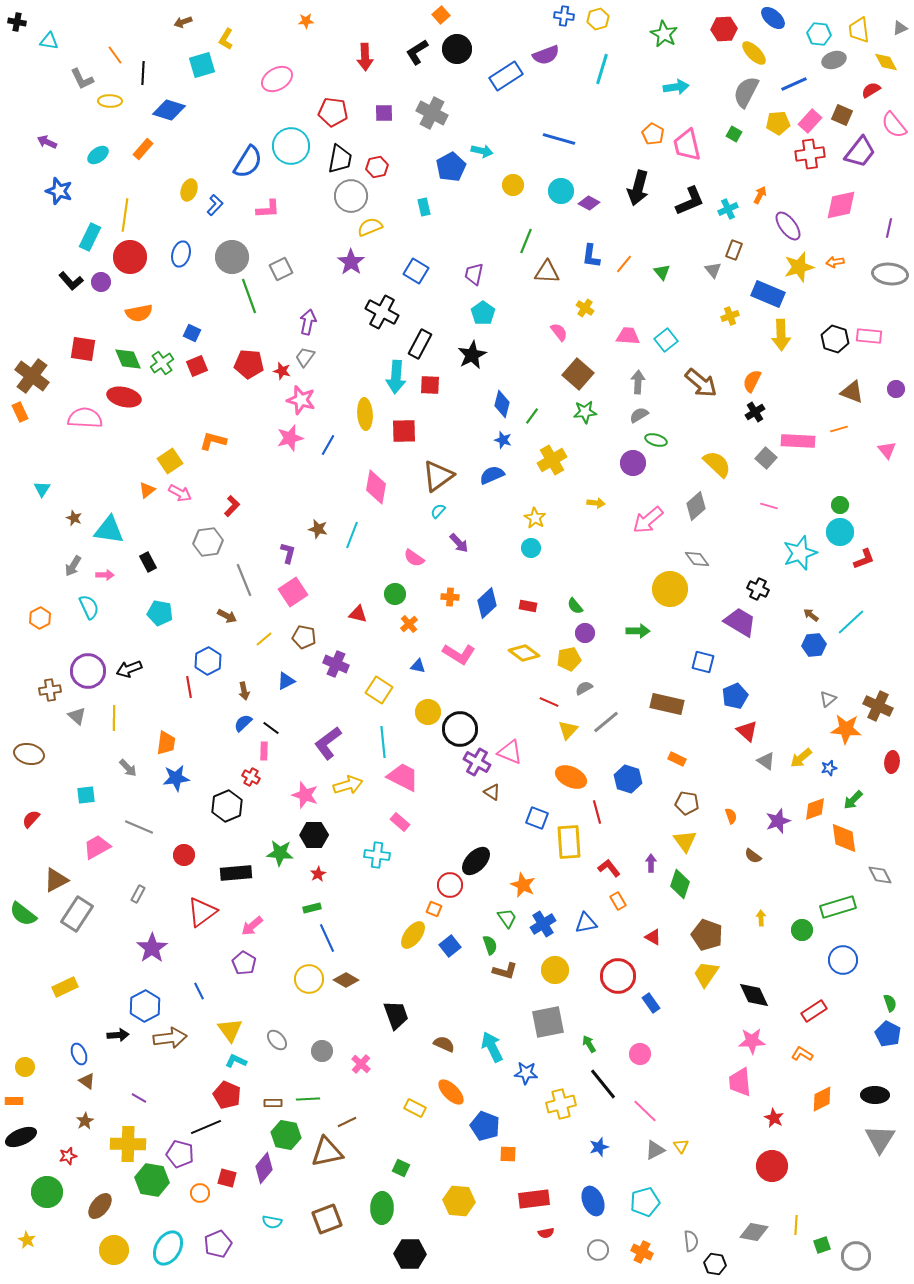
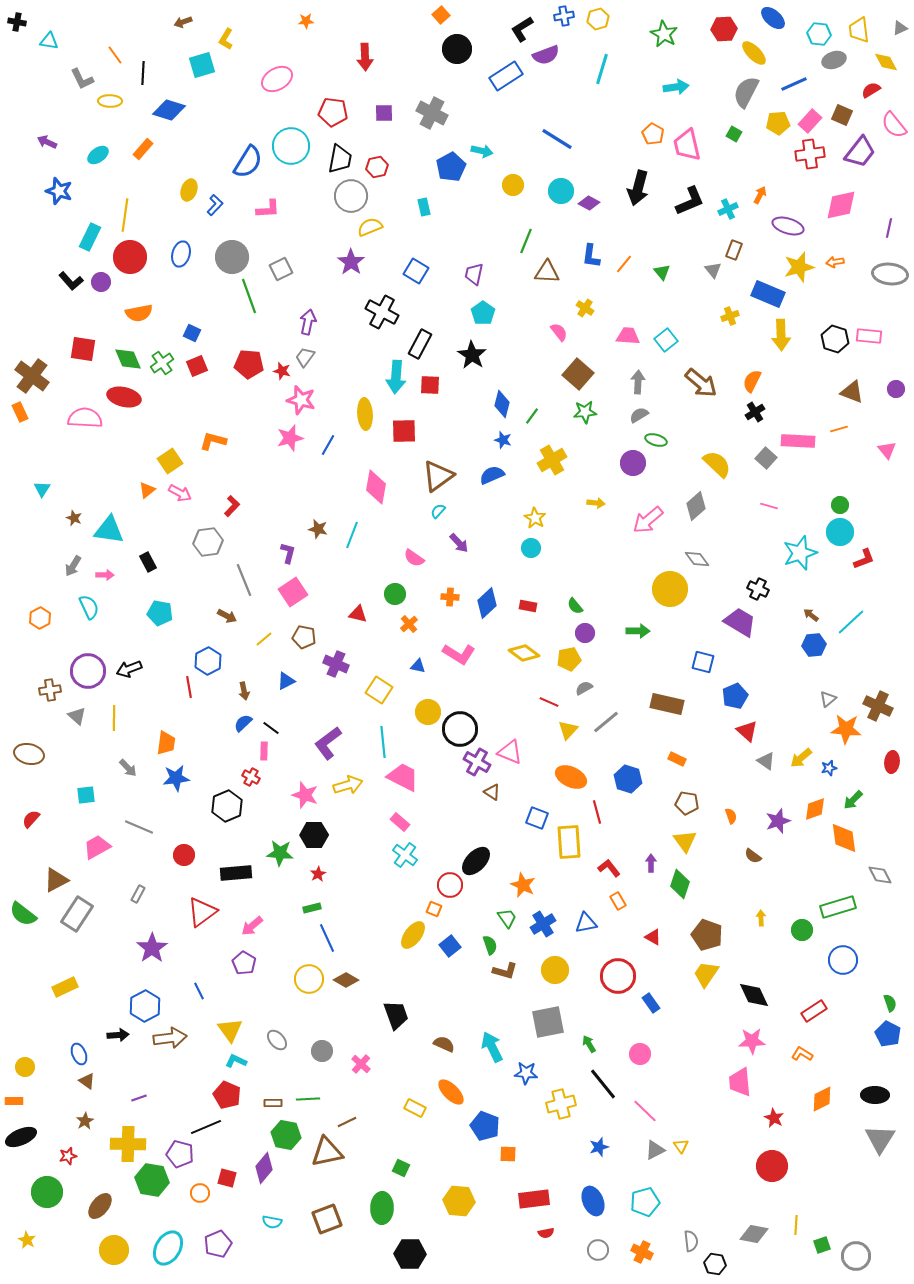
blue cross at (564, 16): rotated 18 degrees counterclockwise
black L-shape at (417, 52): moved 105 px right, 23 px up
blue line at (559, 139): moved 2 px left; rotated 16 degrees clockwise
purple ellipse at (788, 226): rotated 36 degrees counterclockwise
black star at (472, 355): rotated 12 degrees counterclockwise
cyan cross at (377, 855): moved 28 px right; rotated 30 degrees clockwise
purple line at (139, 1098): rotated 49 degrees counterclockwise
gray diamond at (754, 1232): moved 2 px down
